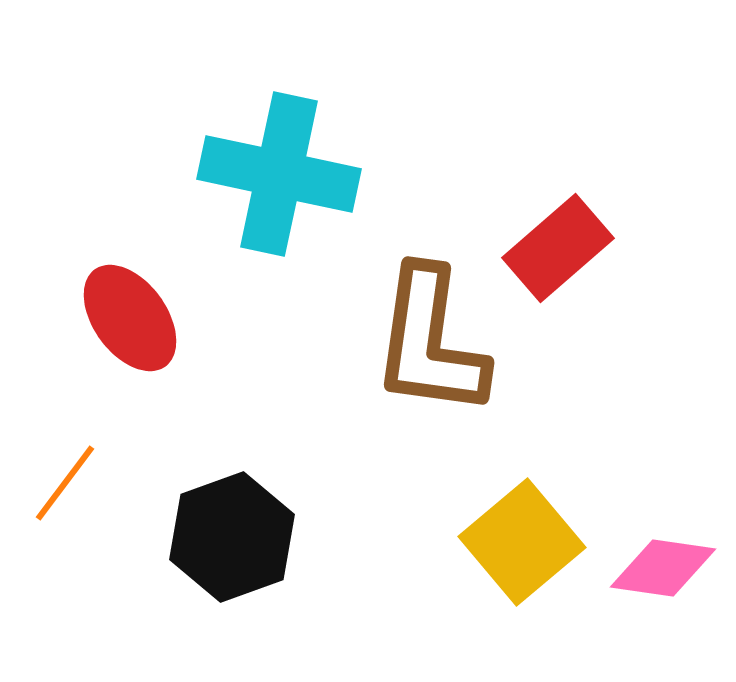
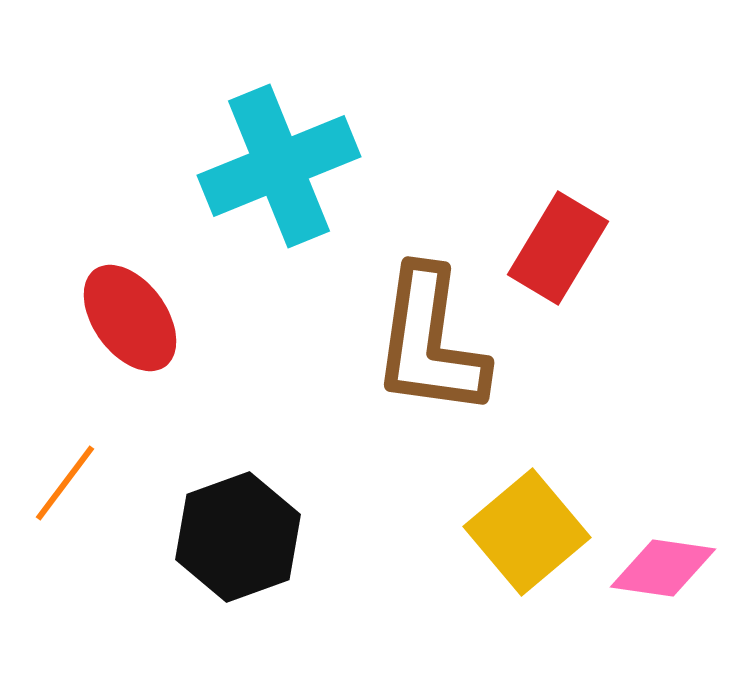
cyan cross: moved 8 px up; rotated 34 degrees counterclockwise
red rectangle: rotated 18 degrees counterclockwise
black hexagon: moved 6 px right
yellow square: moved 5 px right, 10 px up
